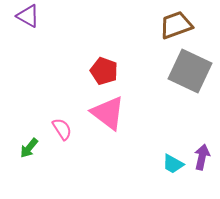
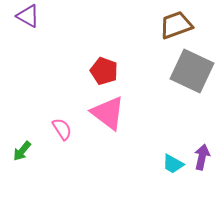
gray square: moved 2 px right
green arrow: moved 7 px left, 3 px down
